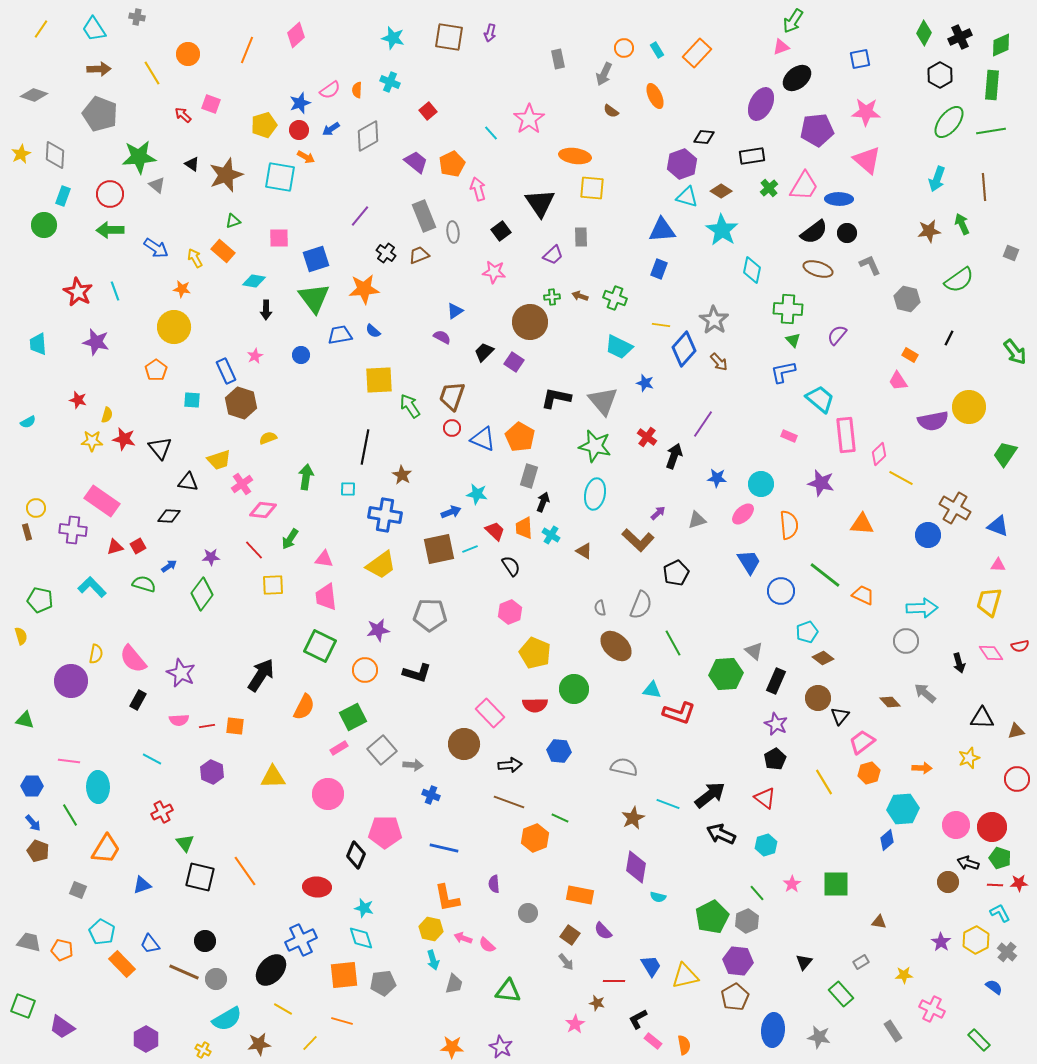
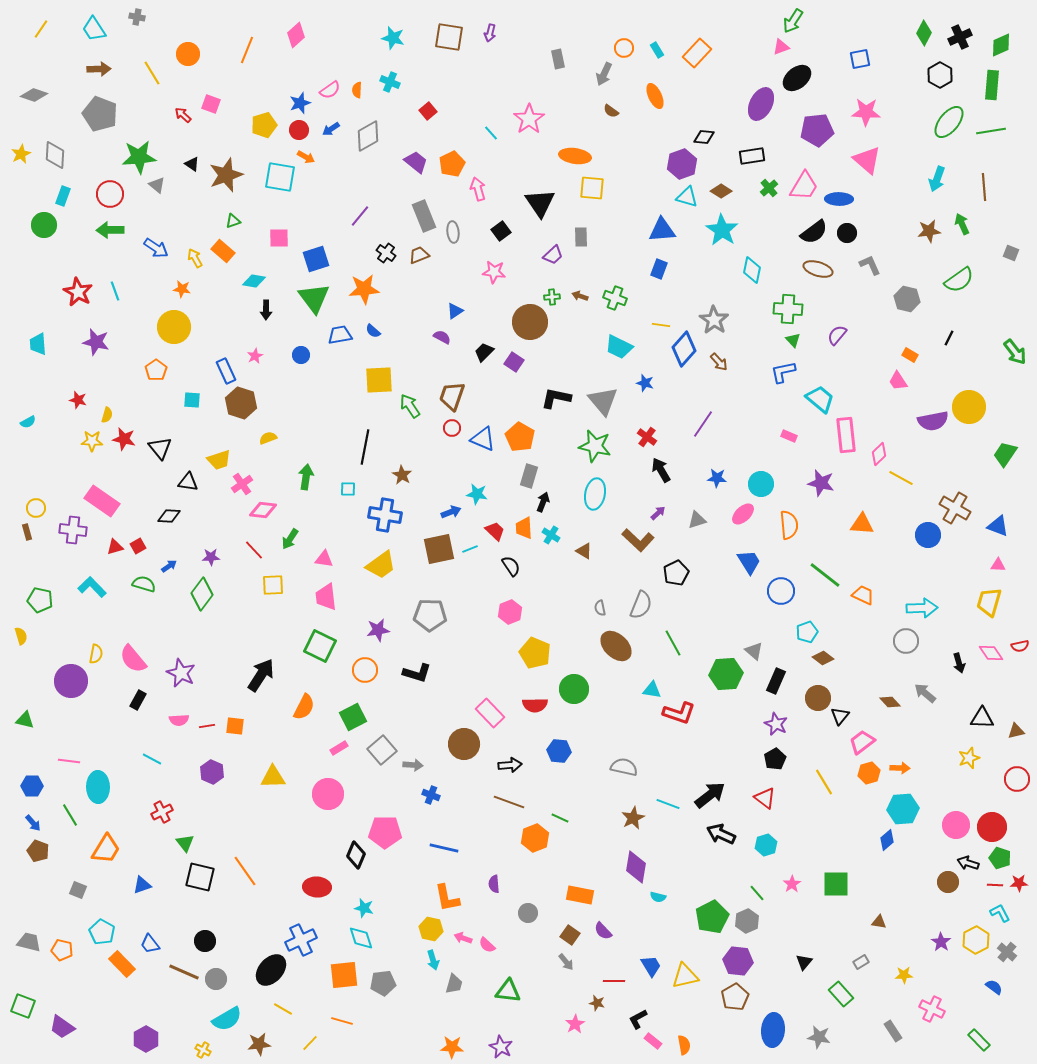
black arrow at (674, 456): moved 13 px left, 14 px down; rotated 50 degrees counterclockwise
orange arrow at (922, 768): moved 22 px left
